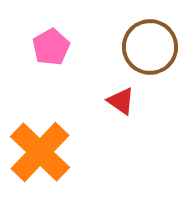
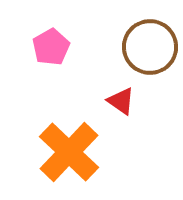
orange cross: moved 29 px right
